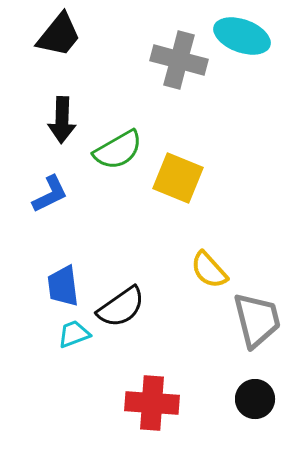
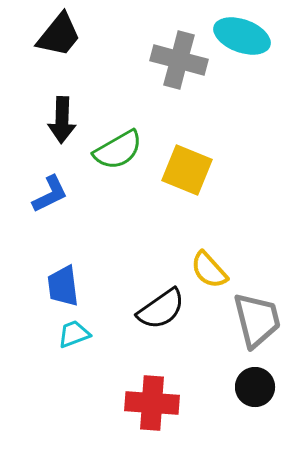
yellow square: moved 9 px right, 8 px up
black semicircle: moved 40 px right, 2 px down
black circle: moved 12 px up
